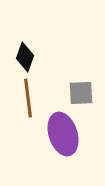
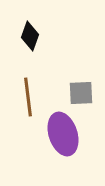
black diamond: moved 5 px right, 21 px up
brown line: moved 1 px up
